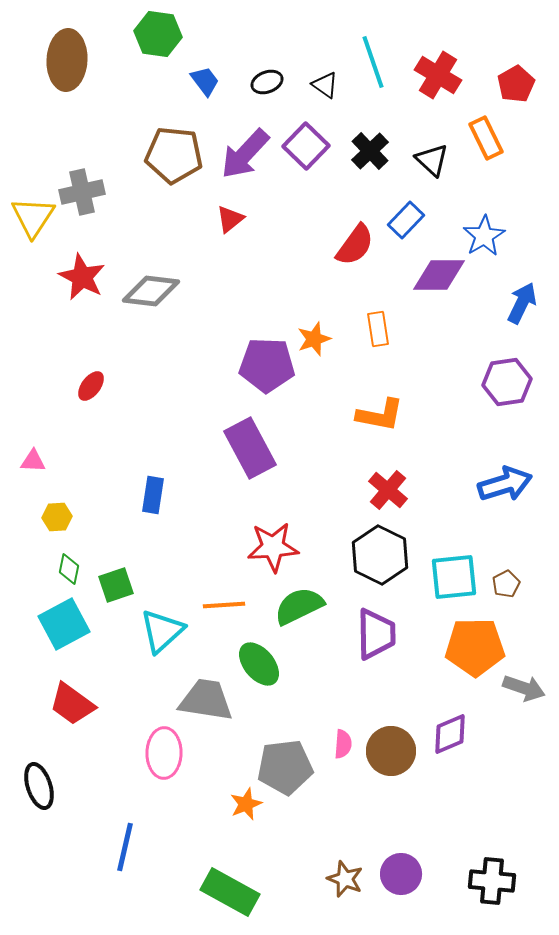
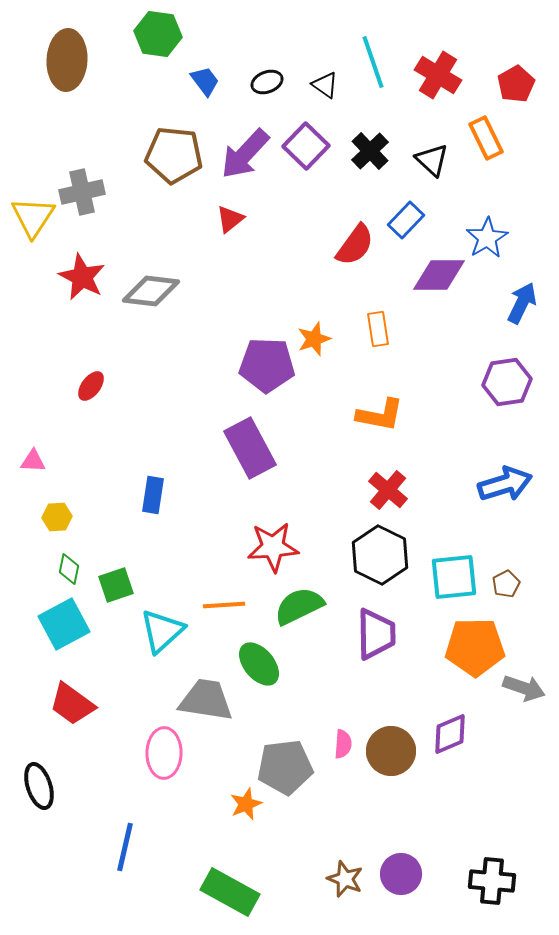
blue star at (484, 236): moved 3 px right, 2 px down
